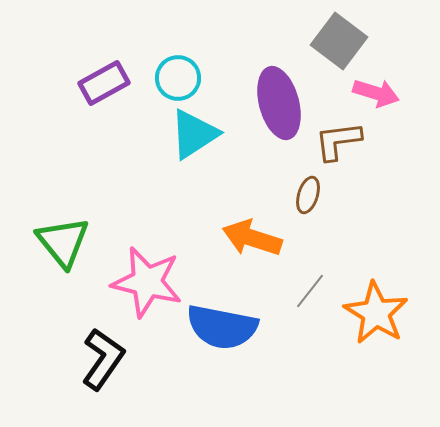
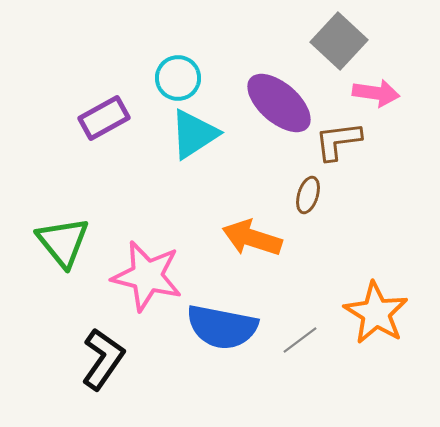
gray square: rotated 6 degrees clockwise
purple rectangle: moved 35 px down
pink arrow: rotated 9 degrees counterclockwise
purple ellipse: rotated 34 degrees counterclockwise
pink star: moved 6 px up
gray line: moved 10 px left, 49 px down; rotated 15 degrees clockwise
